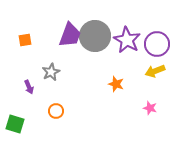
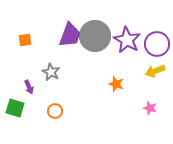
gray star: rotated 18 degrees counterclockwise
orange circle: moved 1 px left
green square: moved 16 px up
